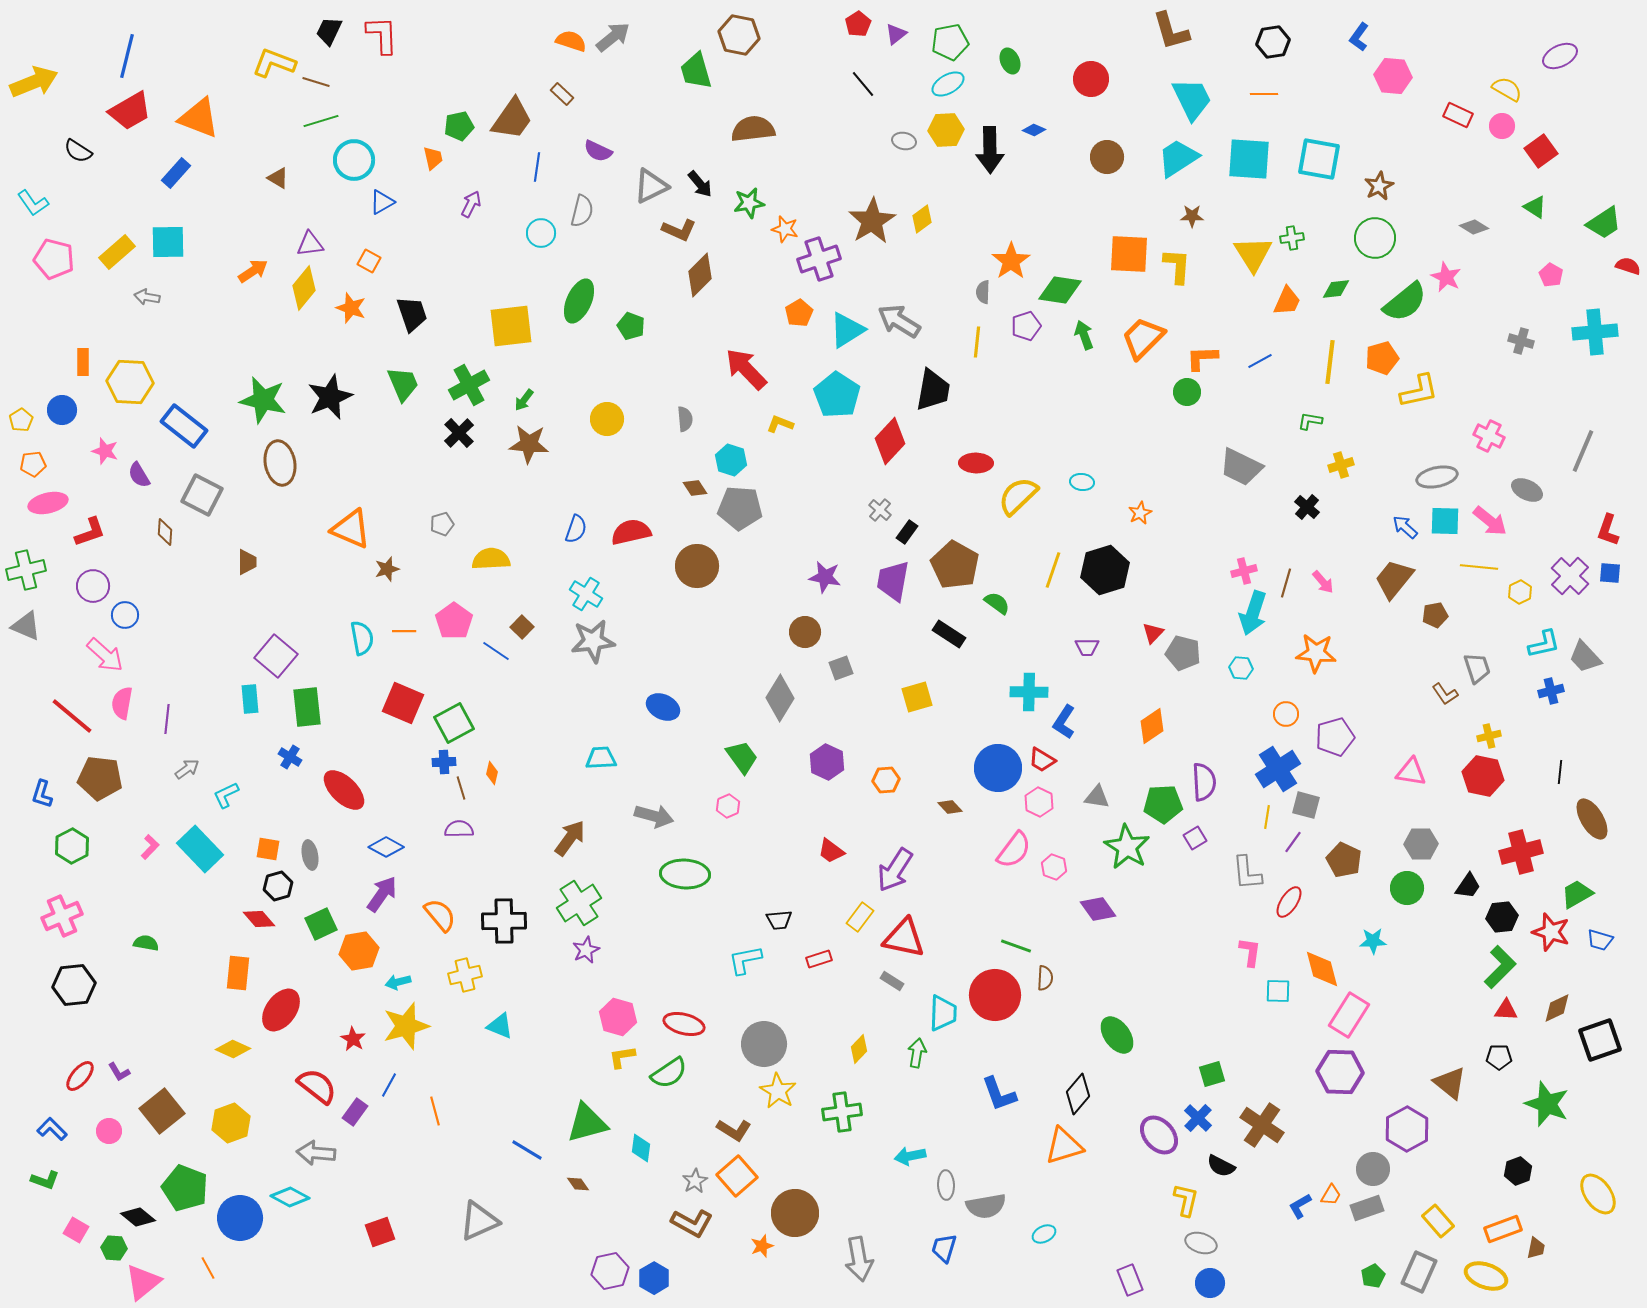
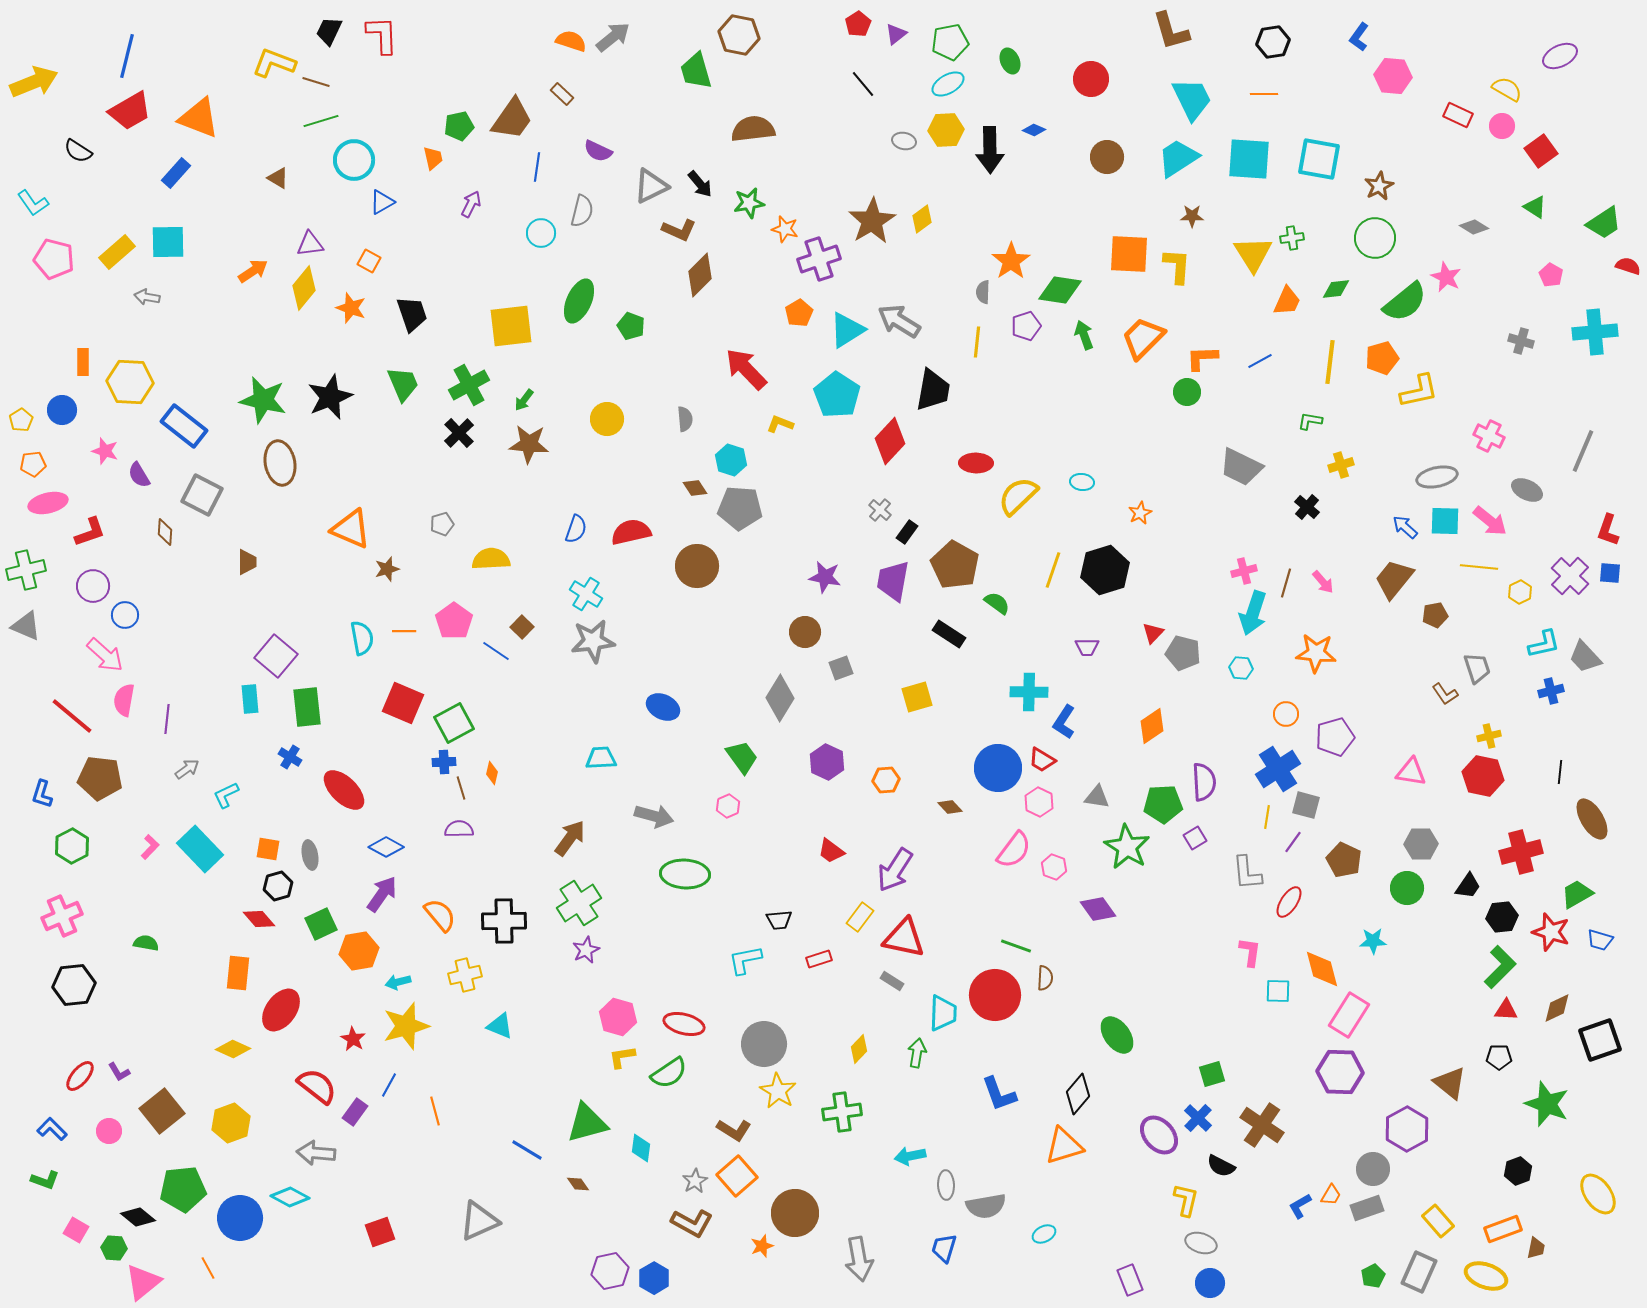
pink semicircle at (122, 703): moved 2 px right, 3 px up
green pentagon at (185, 1188): moved 2 px left, 1 px down; rotated 27 degrees counterclockwise
